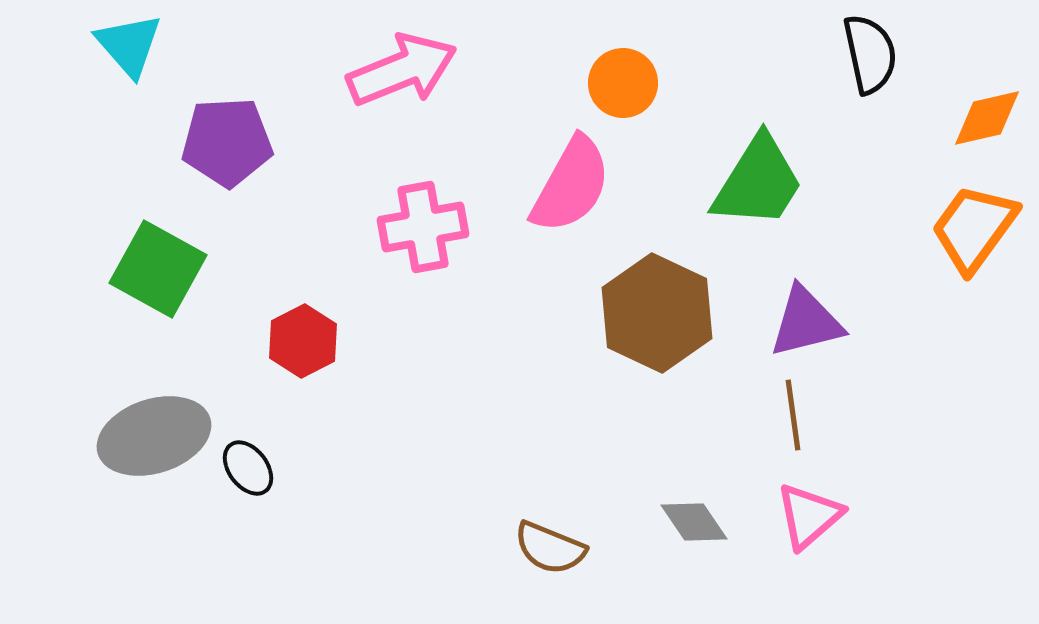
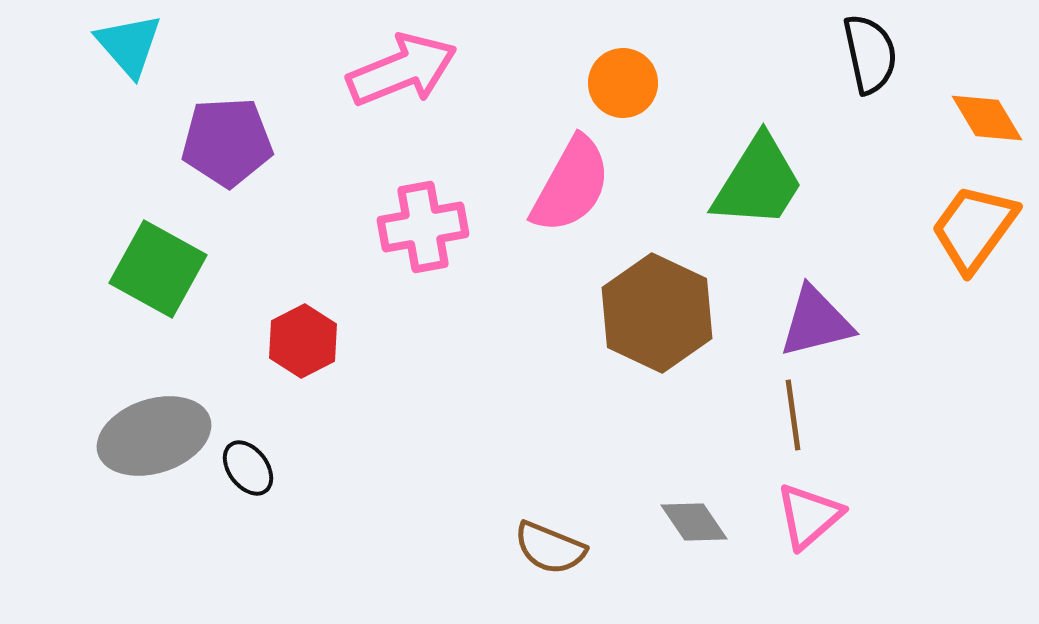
orange diamond: rotated 72 degrees clockwise
purple triangle: moved 10 px right
